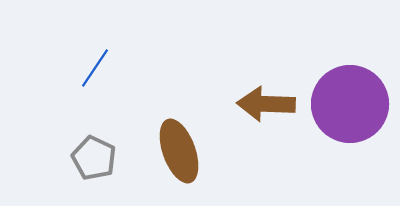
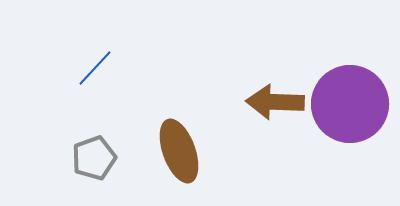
blue line: rotated 9 degrees clockwise
brown arrow: moved 9 px right, 2 px up
gray pentagon: rotated 27 degrees clockwise
